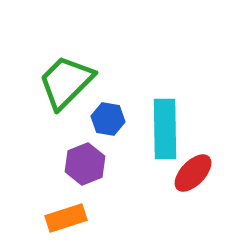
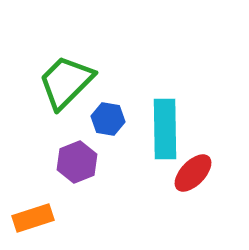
purple hexagon: moved 8 px left, 2 px up
orange rectangle: moved 33 px left
